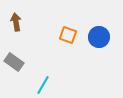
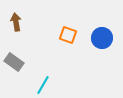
blue circle: moved 3 px right, 1 px down
